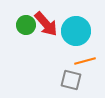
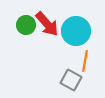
red arrow: moved 1 px right
orange line: rotated 65 degrees counterclockwise
gray square: rotated 15 degrees clockwise
